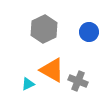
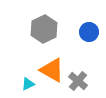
gray cross: rotated 18 degrees clockwise
